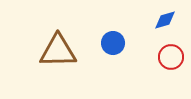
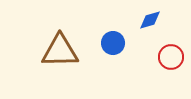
blue diamond: moved 15 px left
brown triangle: moved 2 px right
